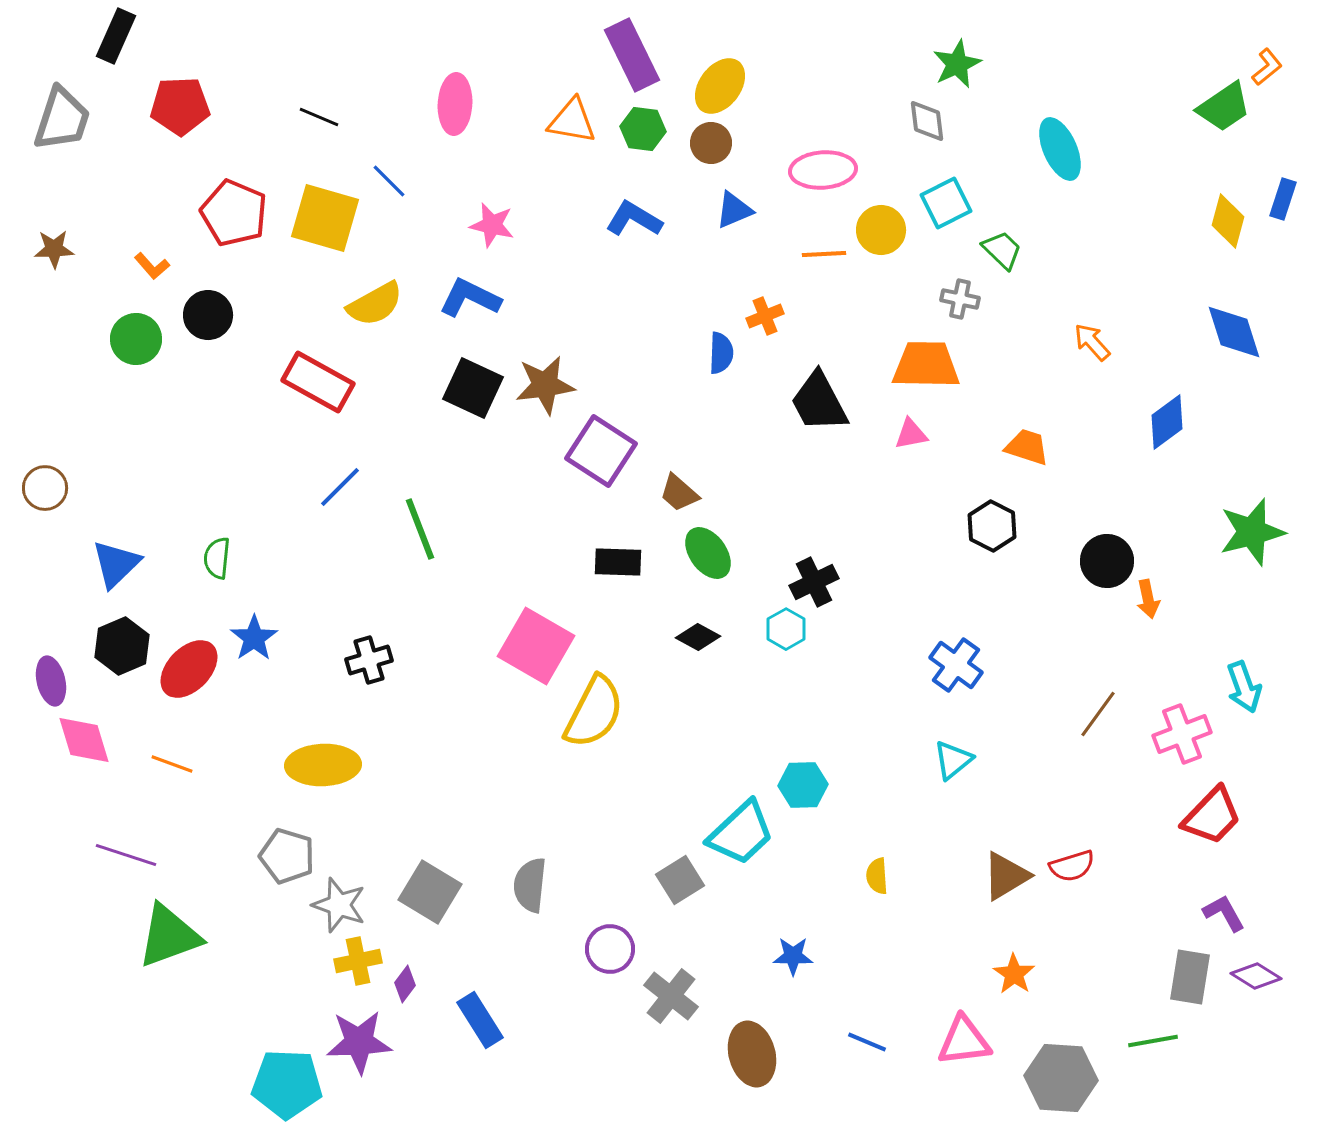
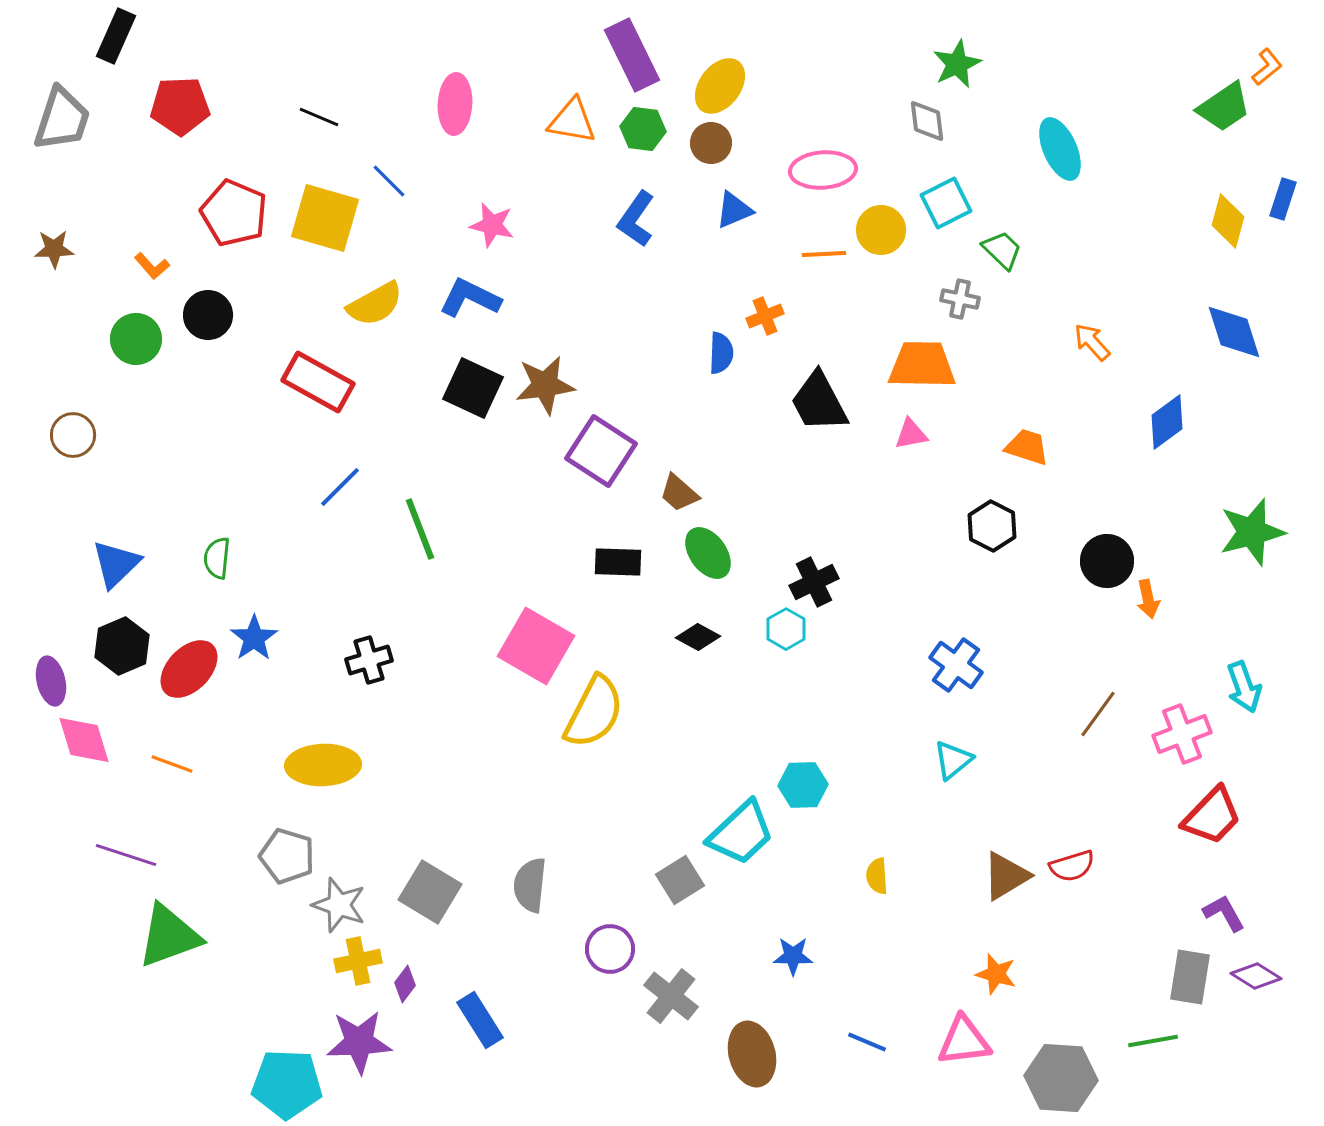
blue L-shape at (634, 219): moved 2 px right; rotated 86 degrees counterclockwise
orange trapezoid at (926, 365): moved 4 px left
brown circle at (45, 488): moved 28 px right, 53 px up
orange star at (1014, 974): moved 18 px left; rotated 18 degrees counterclockwise
